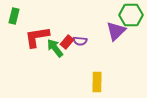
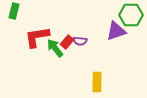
green rectangle: moved 5 px up
purple triangle: rotated 25 degrees clockwise
